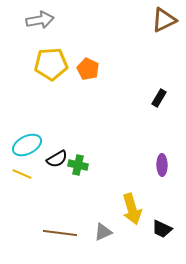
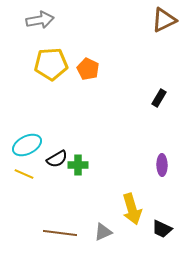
green cross: rotated 12 degrees counterclockwise
yellow line: moved 2 px right
